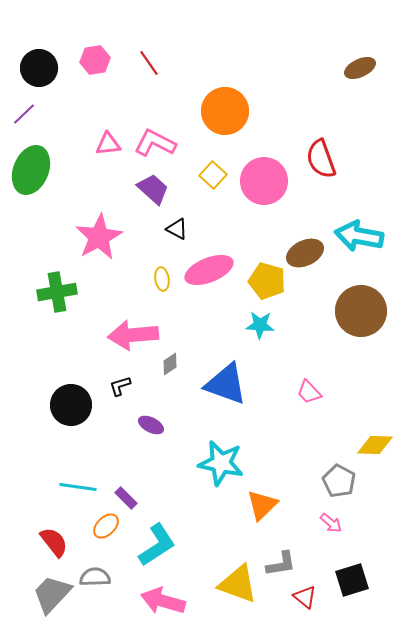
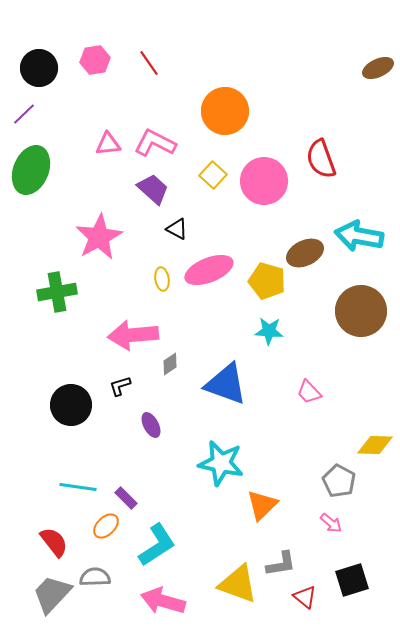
brown ellipse at (360, 68): moved 18 px right
cyan star at (260, 325): moved 9 px right, 6 px down
purple ellipse at (151, 425): rotated 35 degrees clockwise
